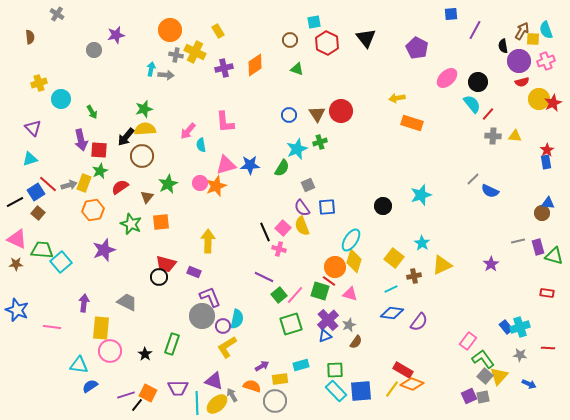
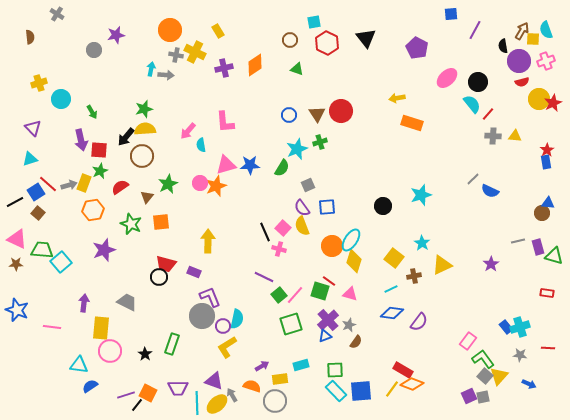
orange circle at (335, 267): moved 3 px left, 21 px up
